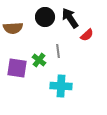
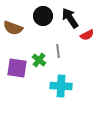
black circle: moved 2 px left, 1 px up
brown semicircle: rotated 24 degrees clockwise
red semicircle: rotated 16 degrees clockwise
